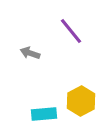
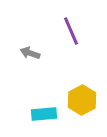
purple line: rotated 16 degrees clockwise
yellow hexagon: moved 1 px right, 1 px up
